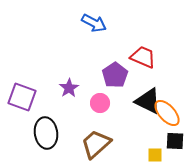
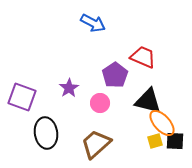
blue arrow: moved 1 px left
black triangle: rotated 12 degrees counterclockwise
orange ellipse: moved 5 px left, 10 px down
yellow square: moved 14 px up; rotated 14 degrees counterclockwise
